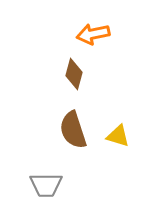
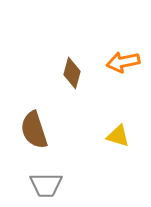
orange arrow: moved 30 px right, 28 px down
brown diamond: moved 2 px left, 1 px up
brown semicircle: moved 39 px left
